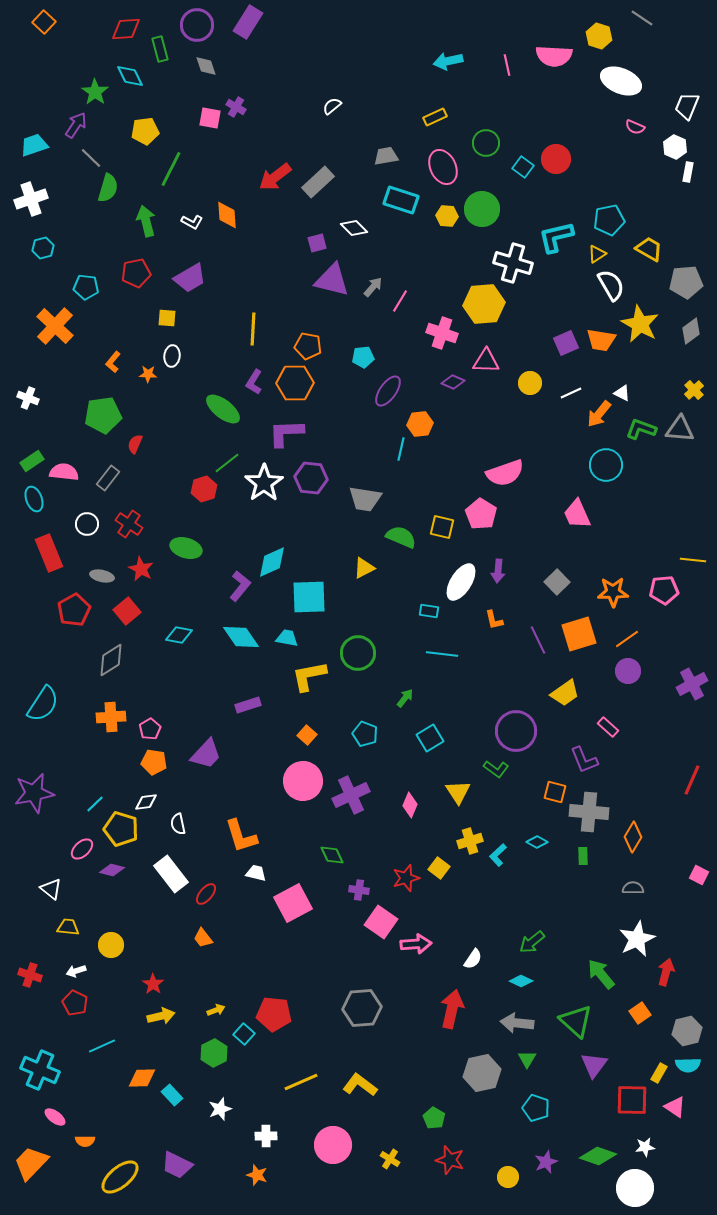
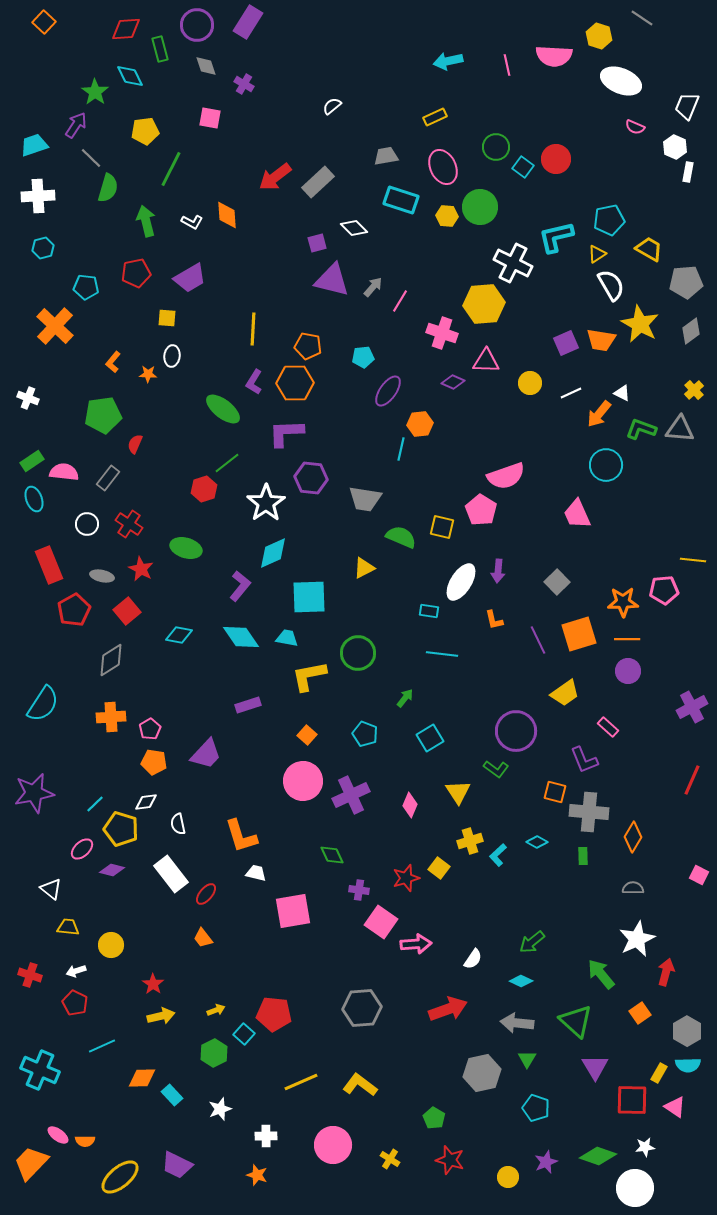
purple cross at (236, 107): moved 8 px right, 23 px up
green circle at (486, 143): moved 10 px right, 4 px down
white cross at (31, 199): moved 7 px right, 3 px up; rotated 16 degrees clockwise
green circle at (482, 209): moved 2 px left, 2 px up
white cross at (513, 263): rotated 9 degrees clockwise
pink semicircle at (505, 473): moved 1 px right, 3 px down
white star at (264, 483): moved 2 px right, 20 px down
pink pentagon at (481, 514): moved 4 px up
red rectangle at (49, 553): moved 12 px down
cyan diamond at (272, 562): moved 1 px right, 9 px up
orange star at (613, 592): moved 10 px right, 10 px down
orange line at (627, 639): rotated 35 degrees clockwise
purple cross at (692, 684): moved 23 px down
pink square at (293, 903): moved 8 px down; rotated 18 degrees clockwise
red arrow at (452, 1009): moved 4 px left; rotated 57 degrees clockwise
gray hexagon at (687, 1031): rotated 16 degrees counterclockwise
purple triangle at (594, 1065): moved 1 px right, 2 px down; rotated 8 degrees counterclockwise
pink ellipse at (55, 1117): moved 3 px right, 18 px down
